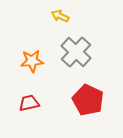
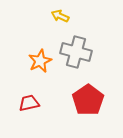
gray cross: rotated 28 degrees counterclockwise
orange star: moved 8 px right; rotated 20 degrees counterclockwise
red pentagon: rotated 12 degrees clockwise
